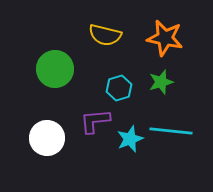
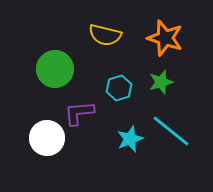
orange star: rotated 6 degrees clockwise
purple L-shape: moved 16 px left, 8 px up
cyan line: rotated 33 degrees clockwise
